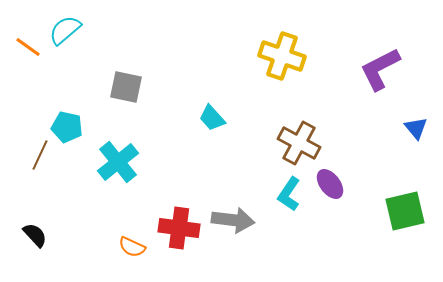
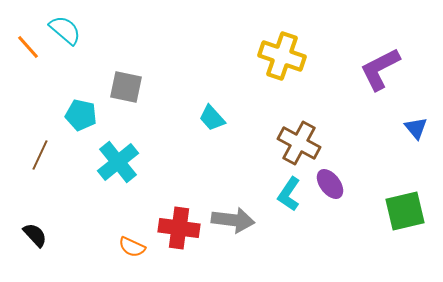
cyan semicircle: rotated 80 degrees clockwise
orange line: rotated 12 degrees clockwise
cyan pentagon: moved 14 px right, 12 px up
